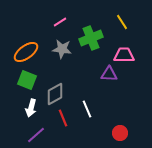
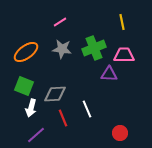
yellow line: rotated 21 degrees clockwise
green cross: moved 3 px right, 10 px down
green square: moved 3 px left, 6 px down
gray diamond: rotated 25 degrees clockwise
